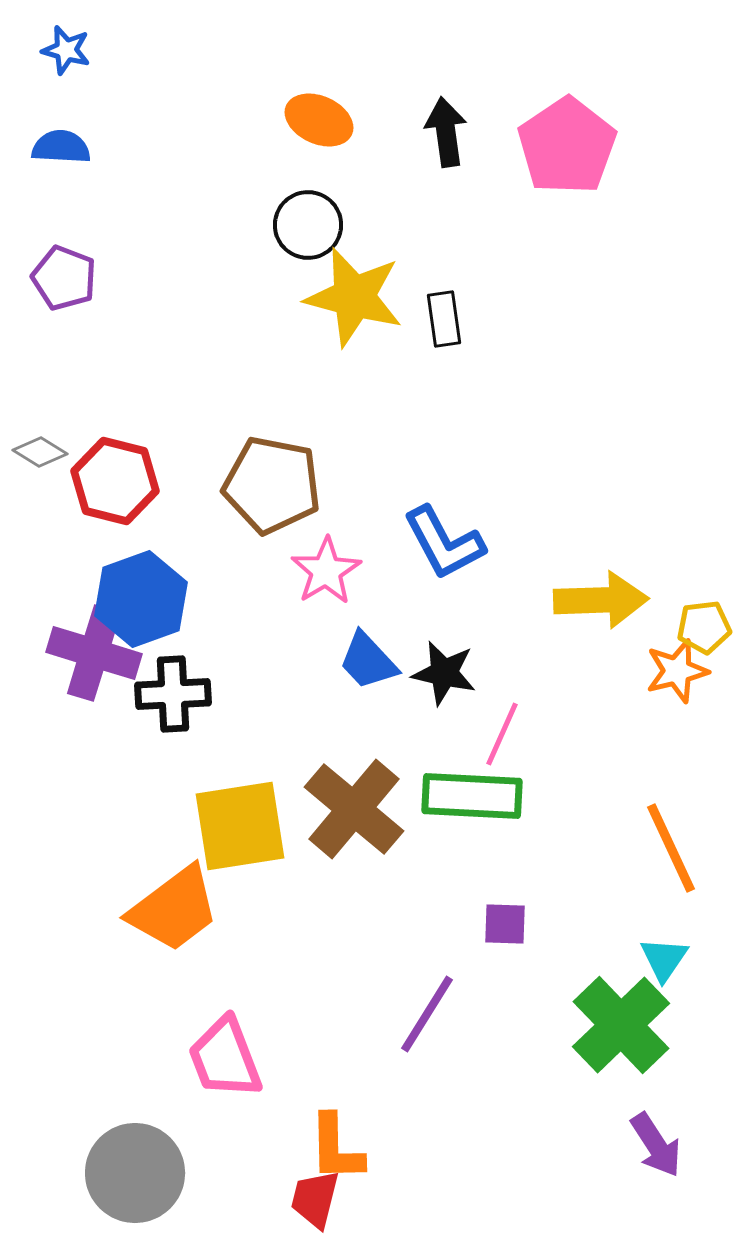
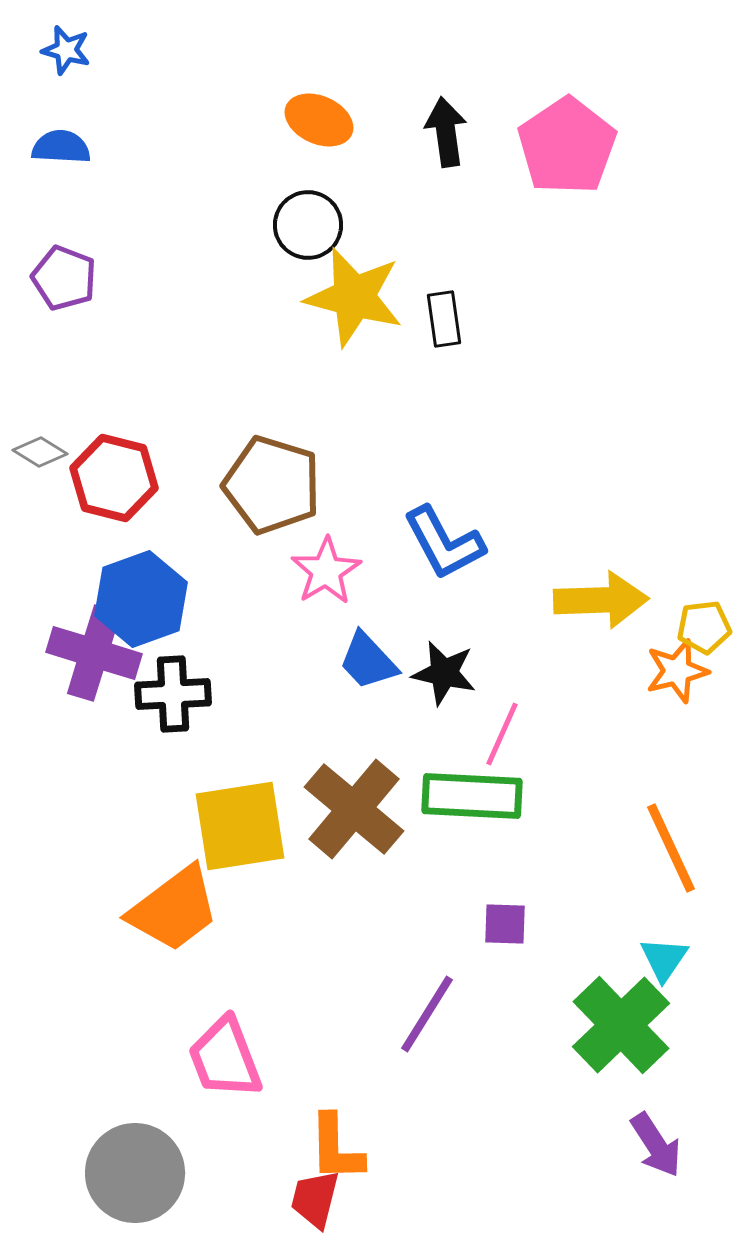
red hexagon: moved 1 px left, 3 px up
brown pentagon: rotated 6 degrees clockwise
